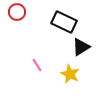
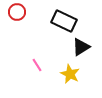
black rectangle: moved 1 px up
